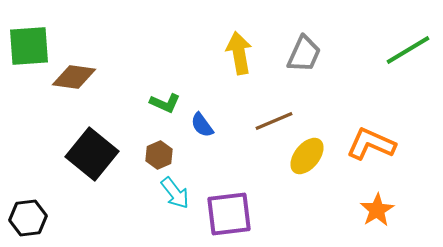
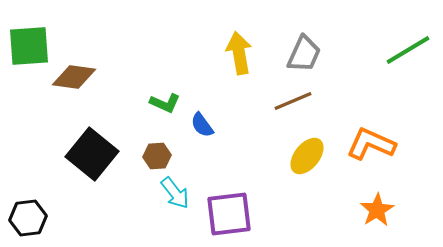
brown line: moved 19 px right, 20 px up
brown hexagon: moved 2 px left, 1 px down; rotated 20 degrees clockwise
